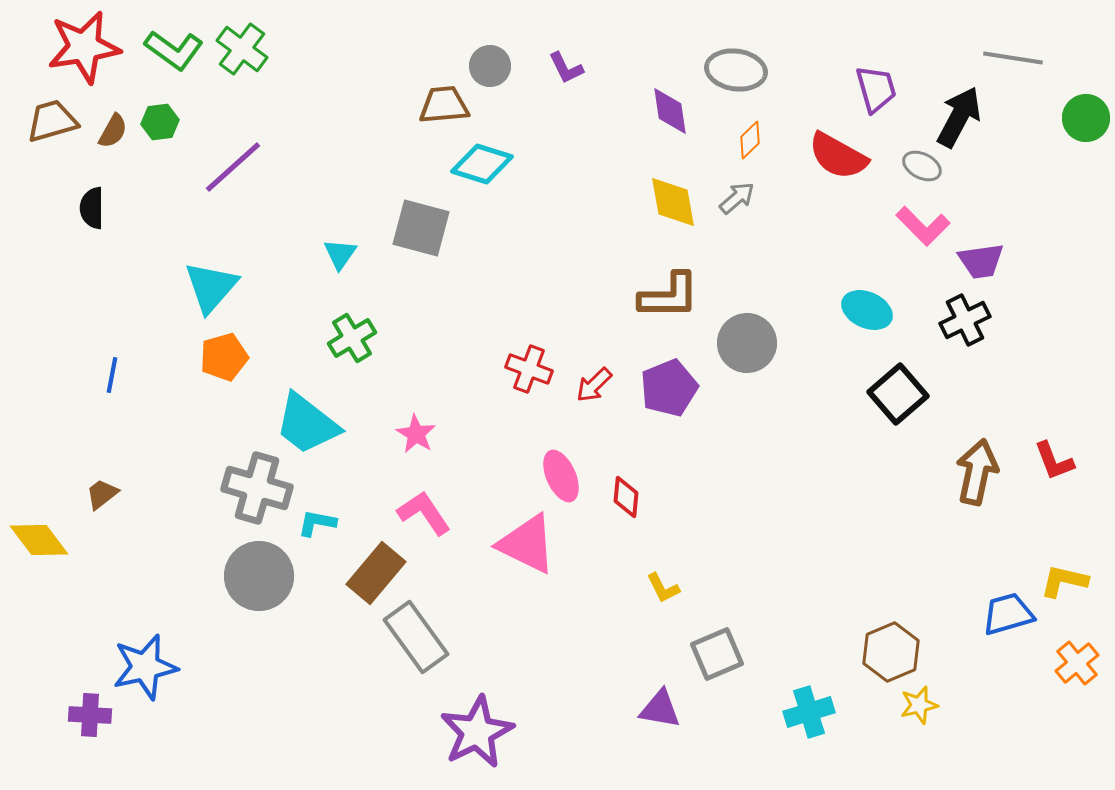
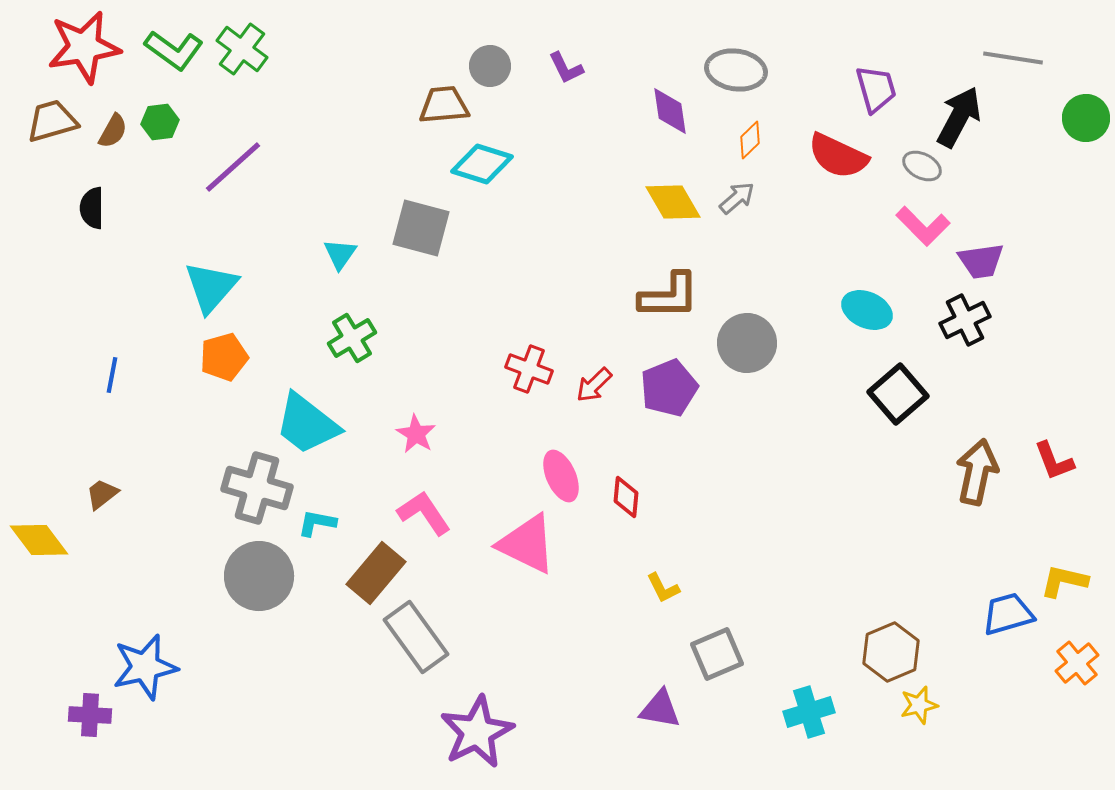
red semicircle at (838, 156): rotated 4 degrees counterclockwise
yellow diamond at (673, 202): rotated 20 degrees counterclockwise
